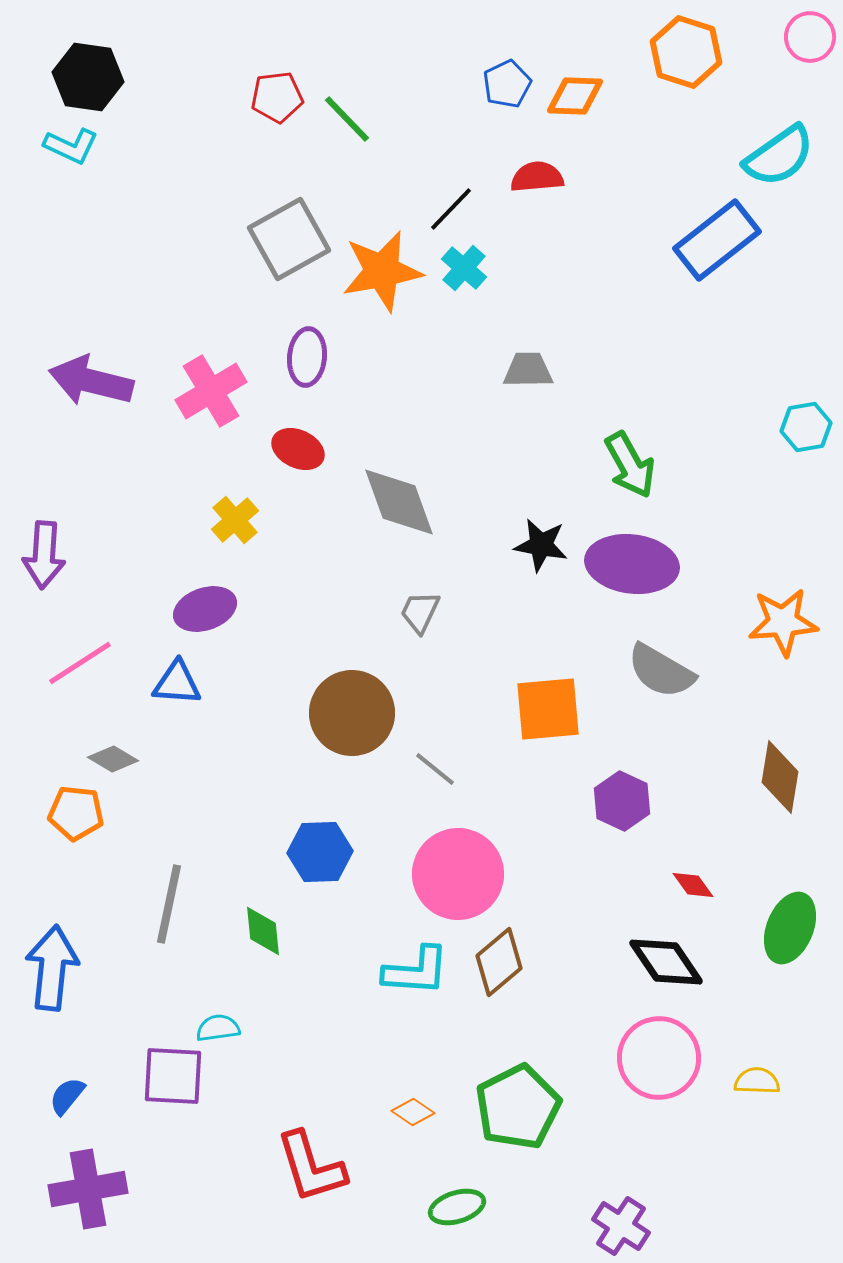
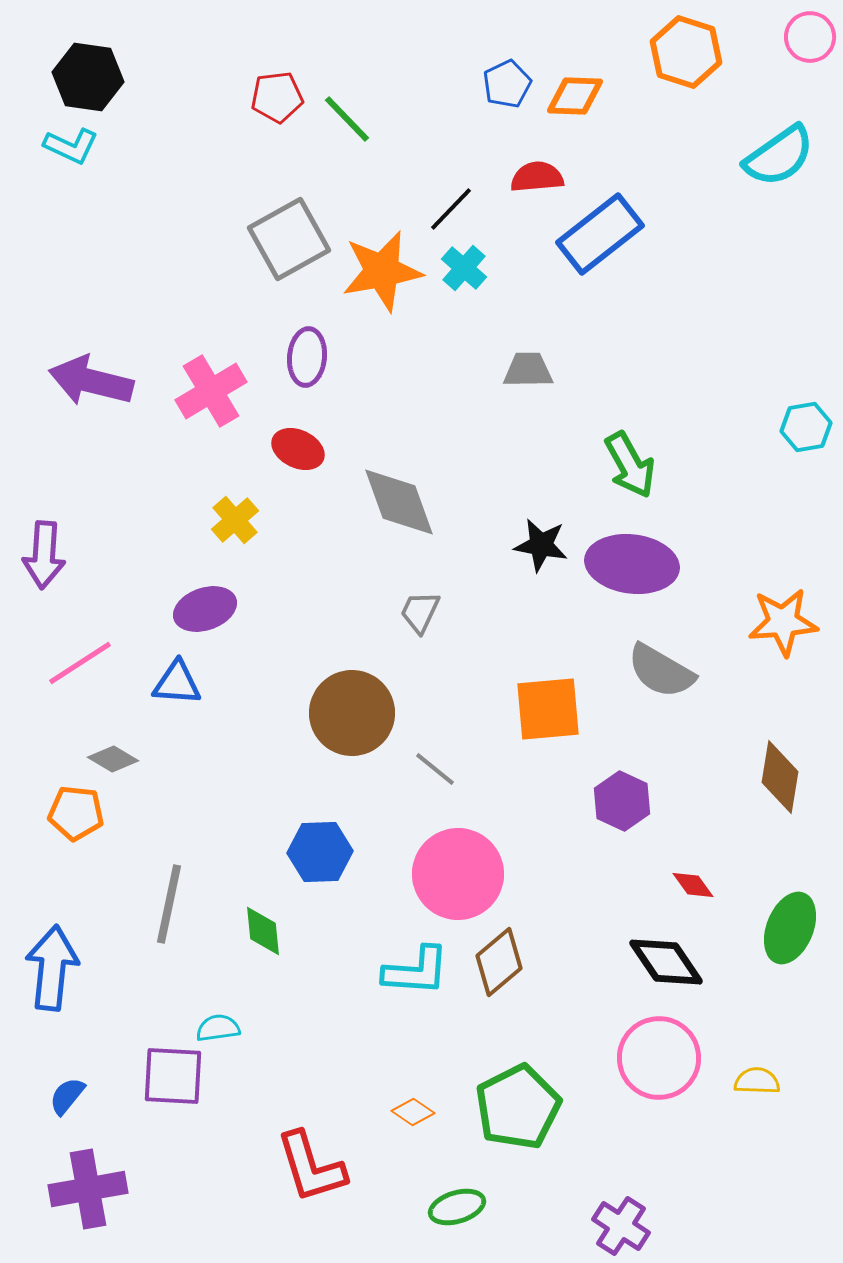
blue rectangle at (717, 240): moved 117 px left, 6 px up
